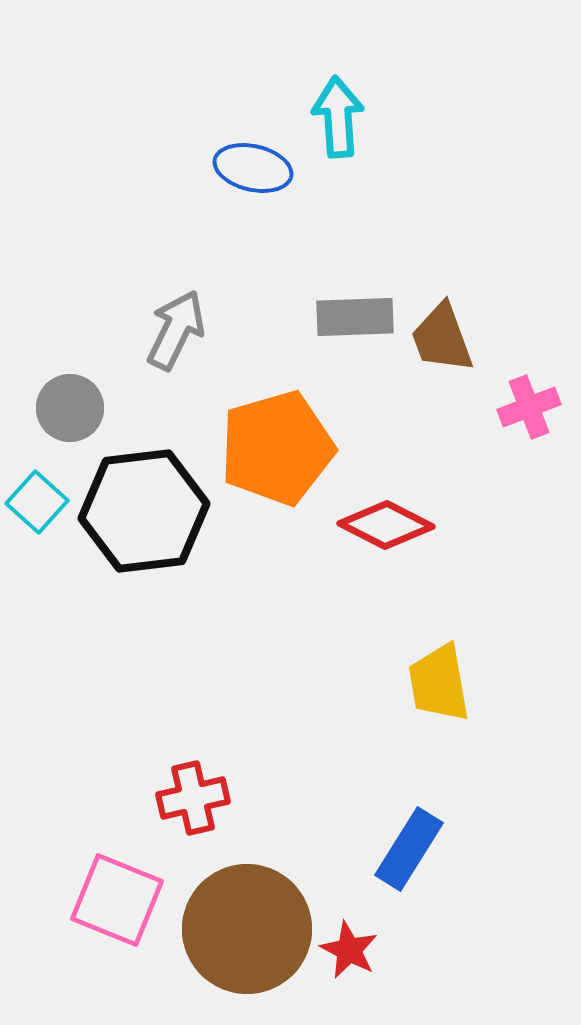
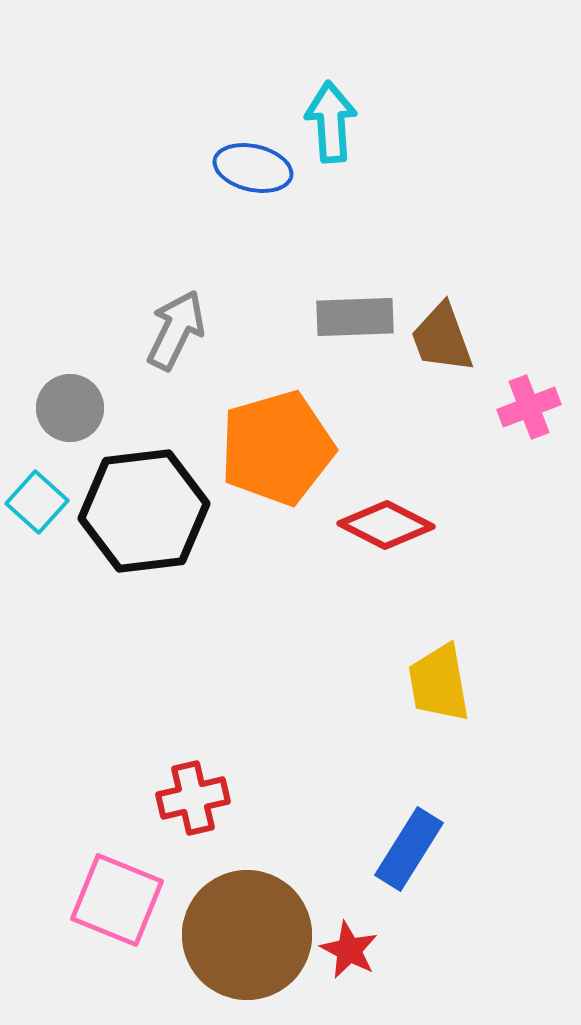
cyan arrow: moved 7 px left, 5 px down
brown circle: moved 6 px down
